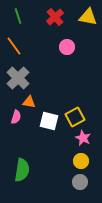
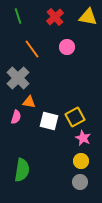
orange line: moved 18 px right, 3 px down
